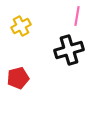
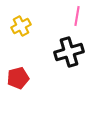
black cross: moved 2 px down
